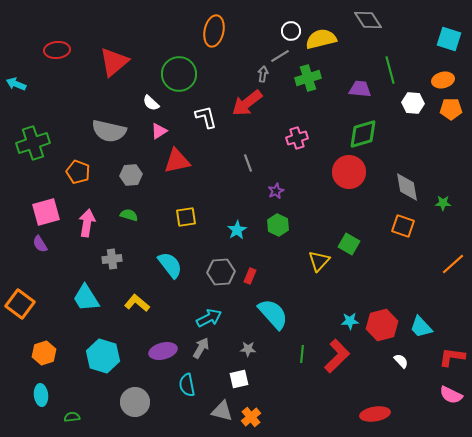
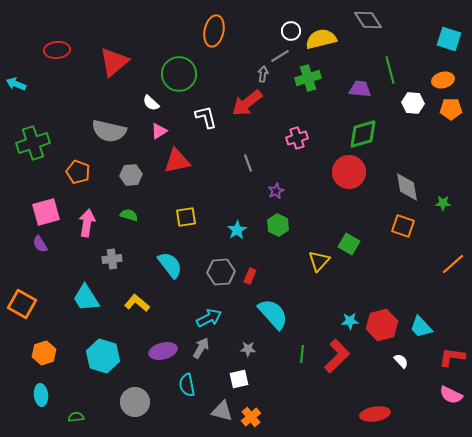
orange square at (20, 304): moved 2 px right; rotated 8 degrees counterclockwise
green semicircle at (72, 417): moved 4 px right
